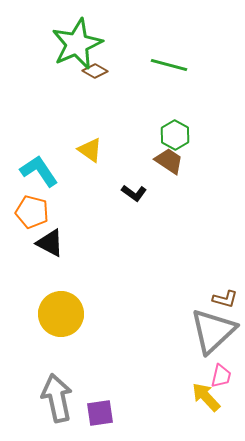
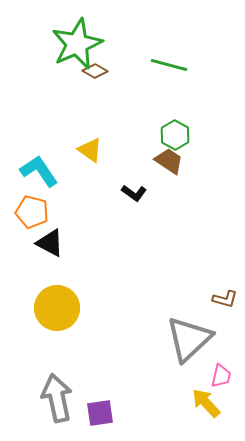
yellow circle: moved 4 px left, 6 px up
gray triangle: moved 24 px left, 8 px down
yellow arrow: moved 6 px down
